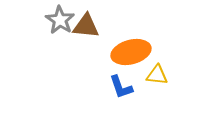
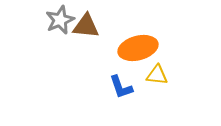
gray star: rotated 16 degrees clockwise
orange ellipse: moved 7 px right, 4 px up
